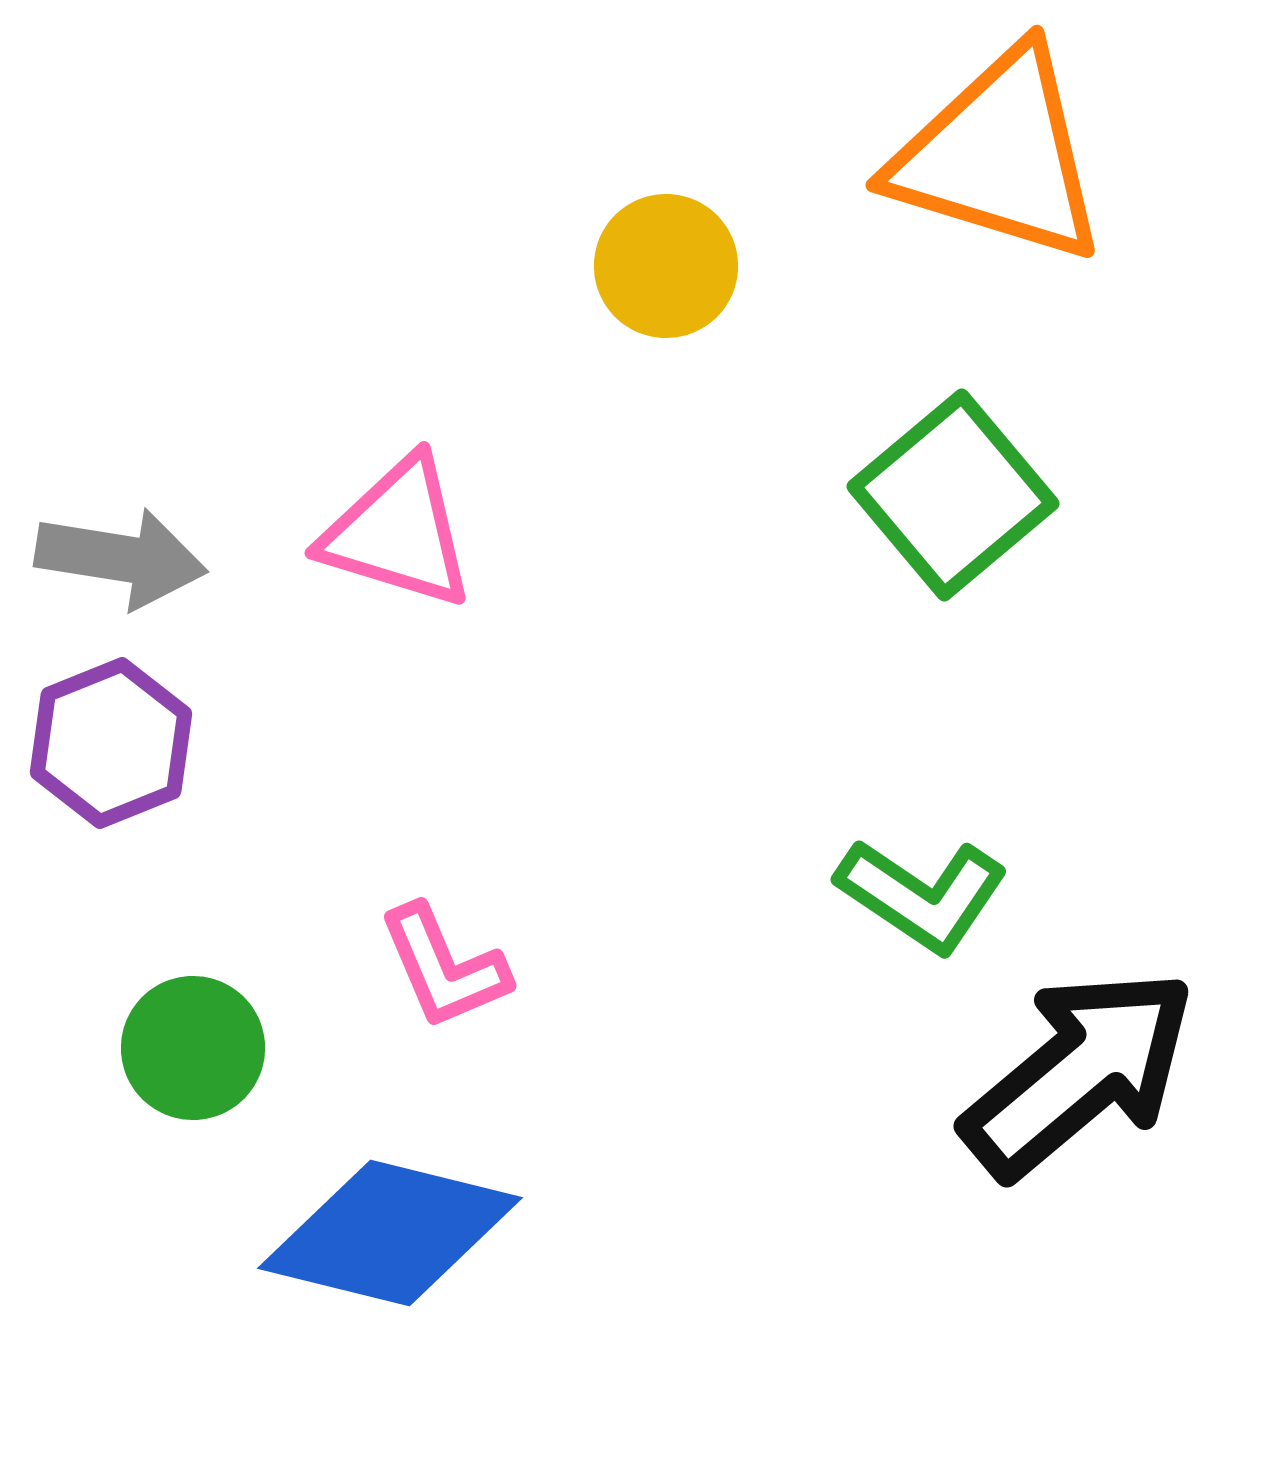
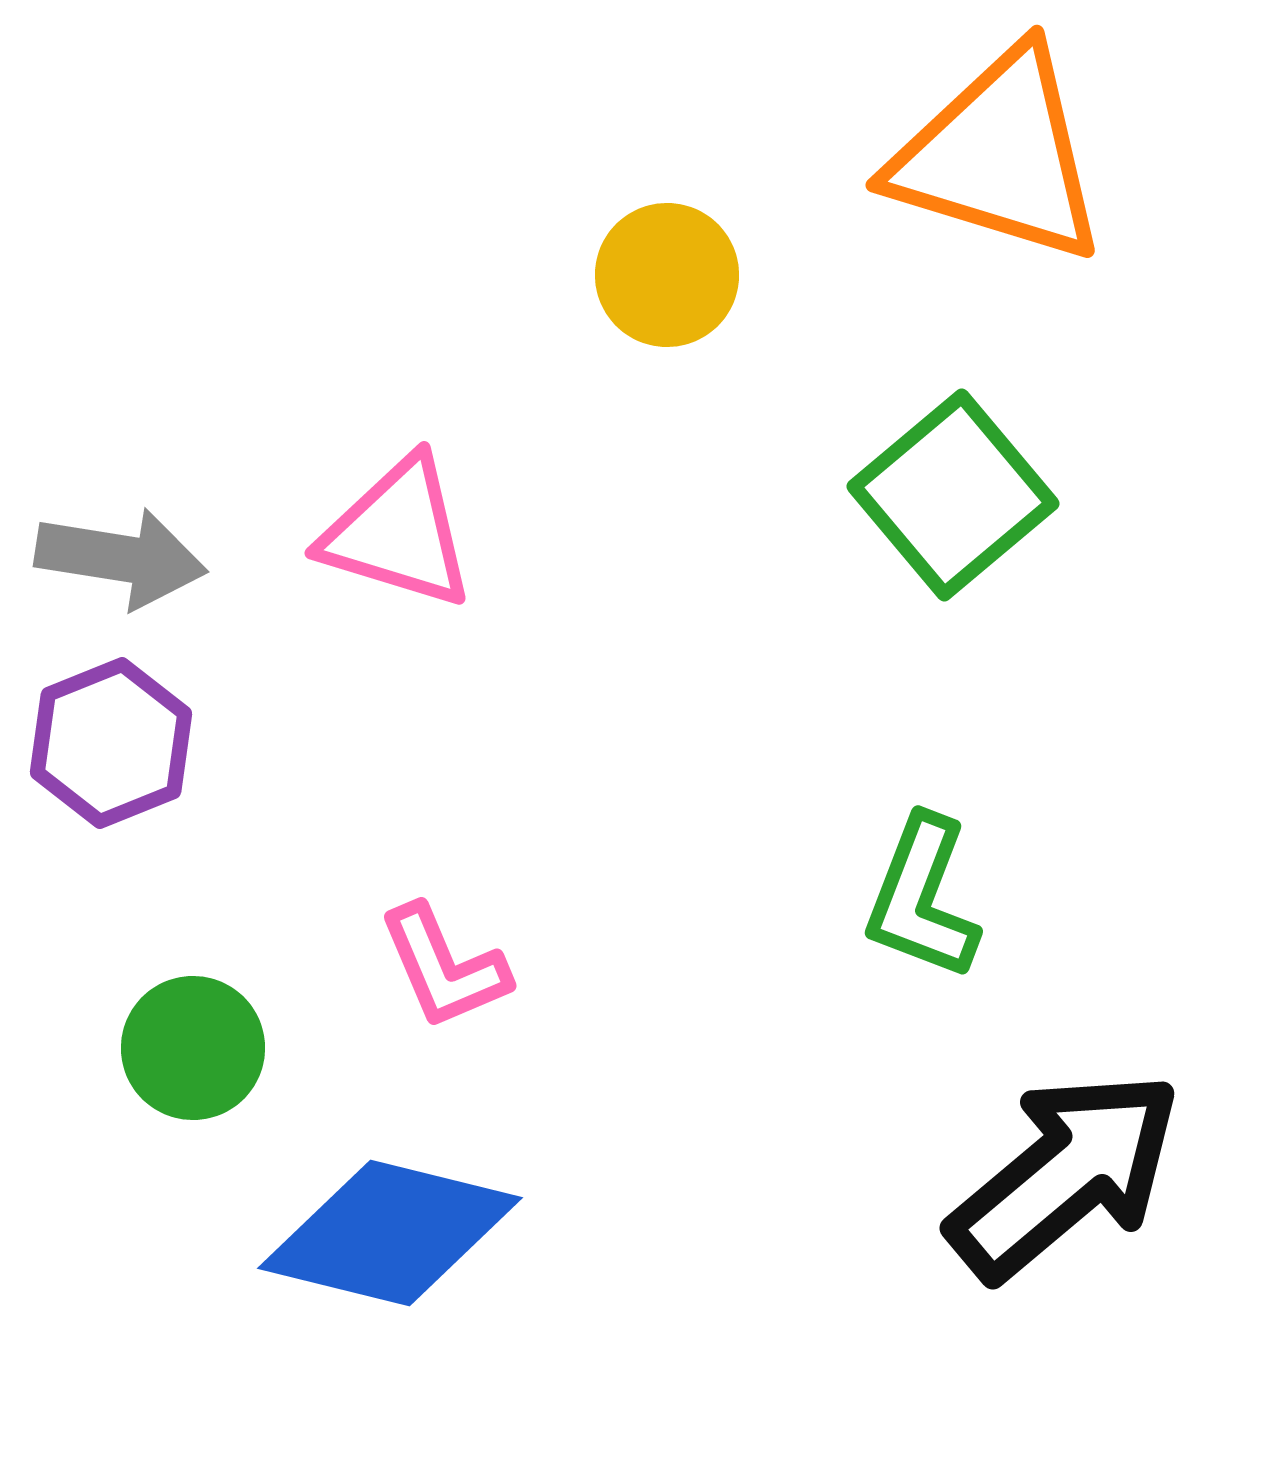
yellow circle: moved 1 px right, 9 px down
green L-shape: moved 3 px down; rotated 77 degrees clockwise
black arrow: moved 14 px left, 102 px down
